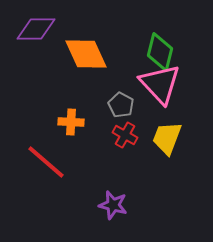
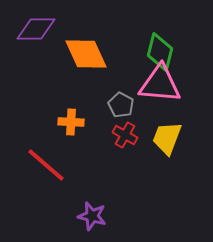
pink triangle: rotated 42 degrees counterclockwise
red line: moved 3 px down
purple star: moved 21 px left, 11 px down
